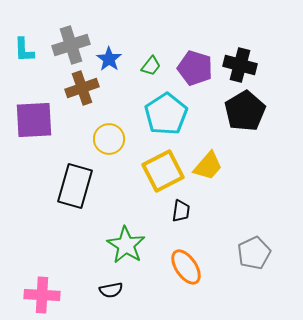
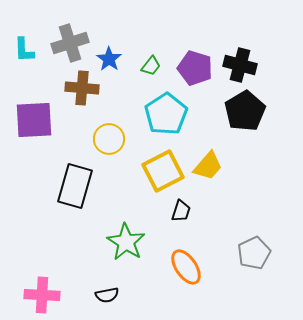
gray cross: moved 1 px left, 2 px up
brown cross: rotated 24 degrees clockwise
black trapezoid: rotated 10 degrees clockwise
green star: moved 3 px up
black semicircle: moved 4 px left, 5 px down
